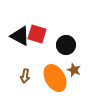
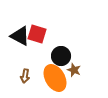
black circle: moved 5 px left, 11 px down
